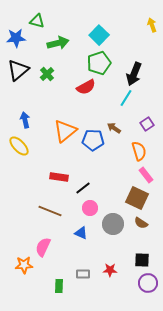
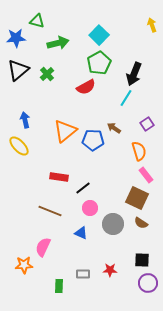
green pentagon: rotated 10 degrees counterclockwise
